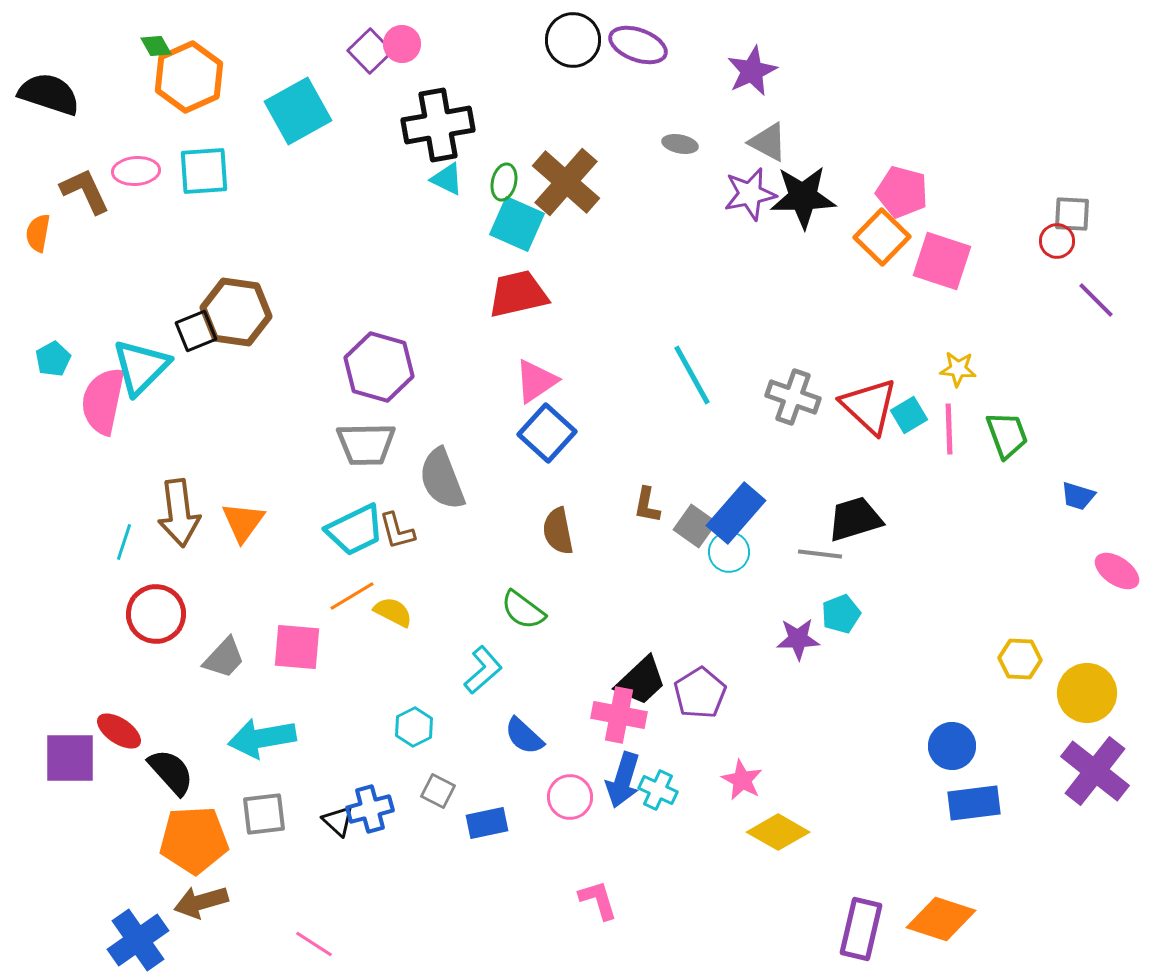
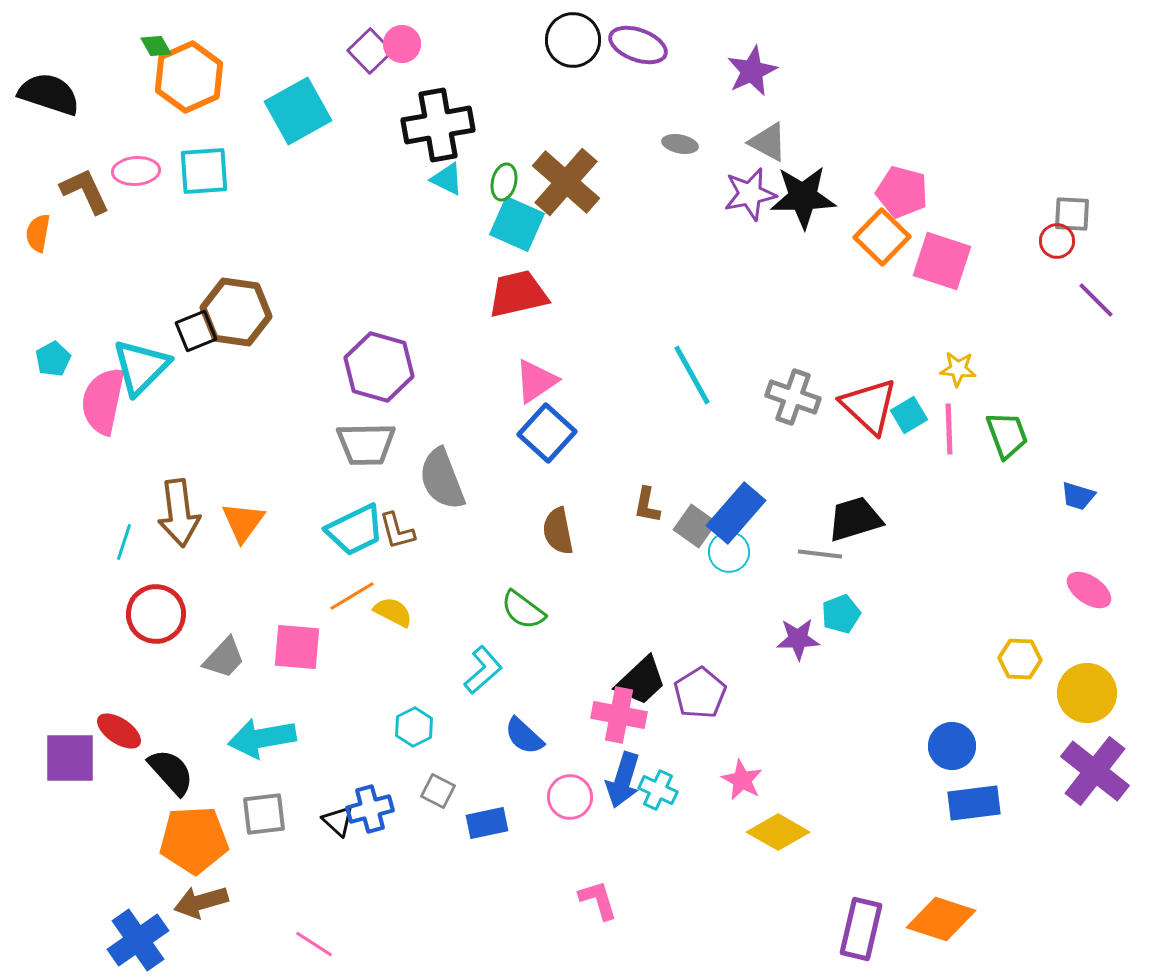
pink ellipse at (1117, 571): moved 28 px left, 19 px down
